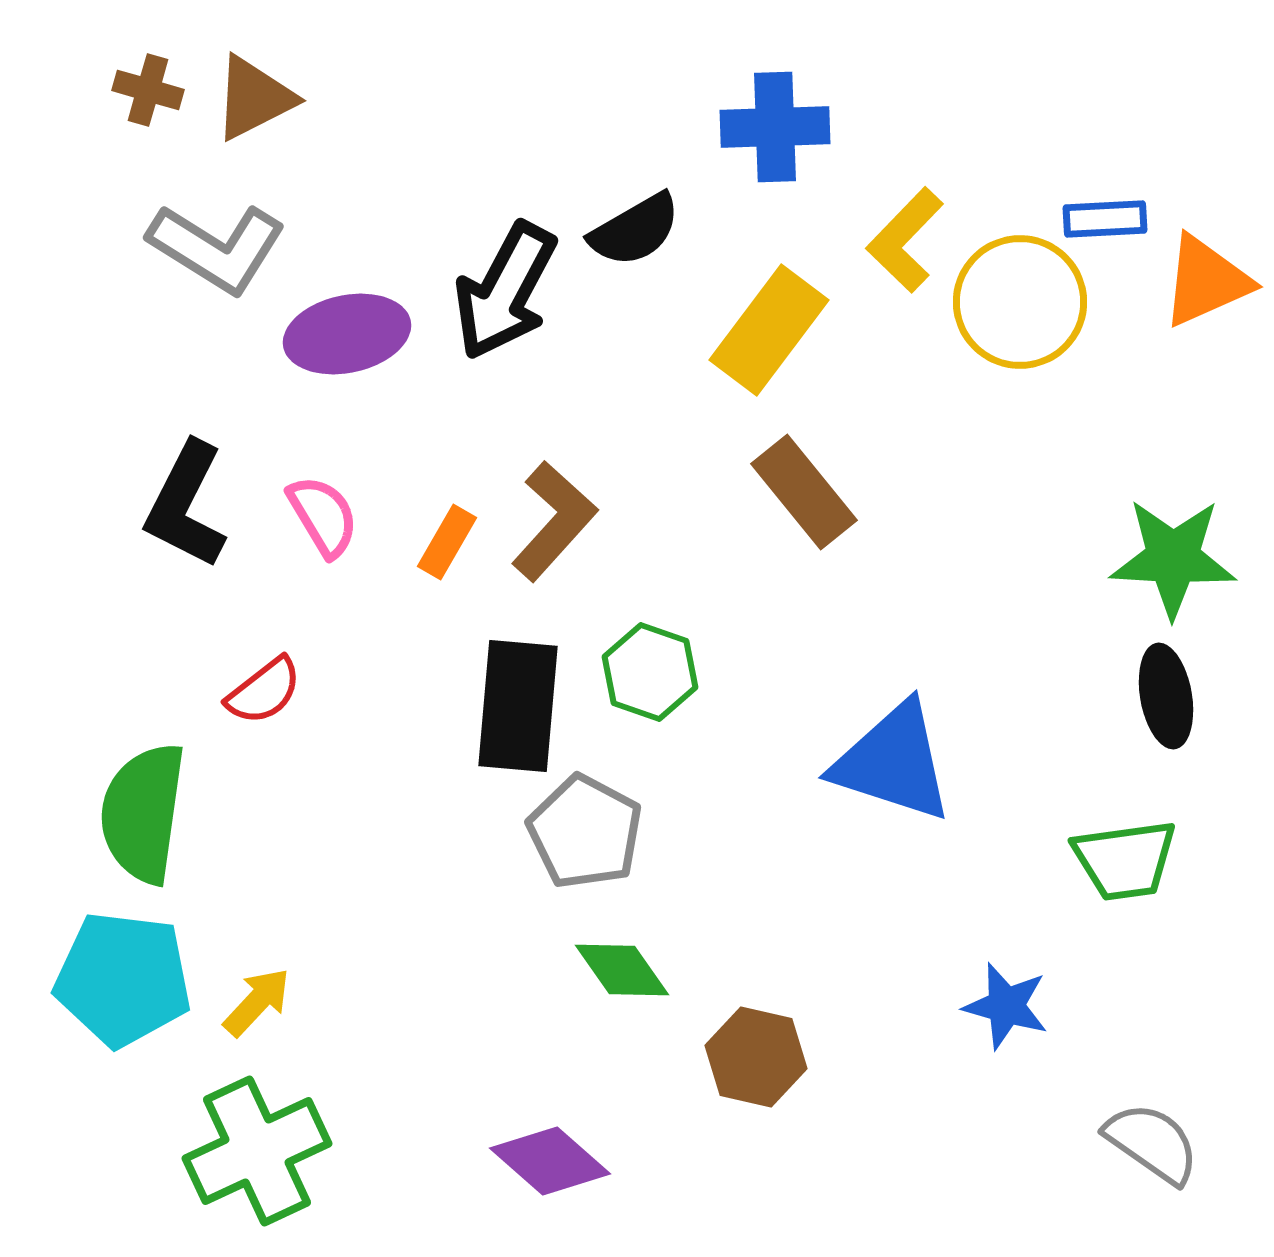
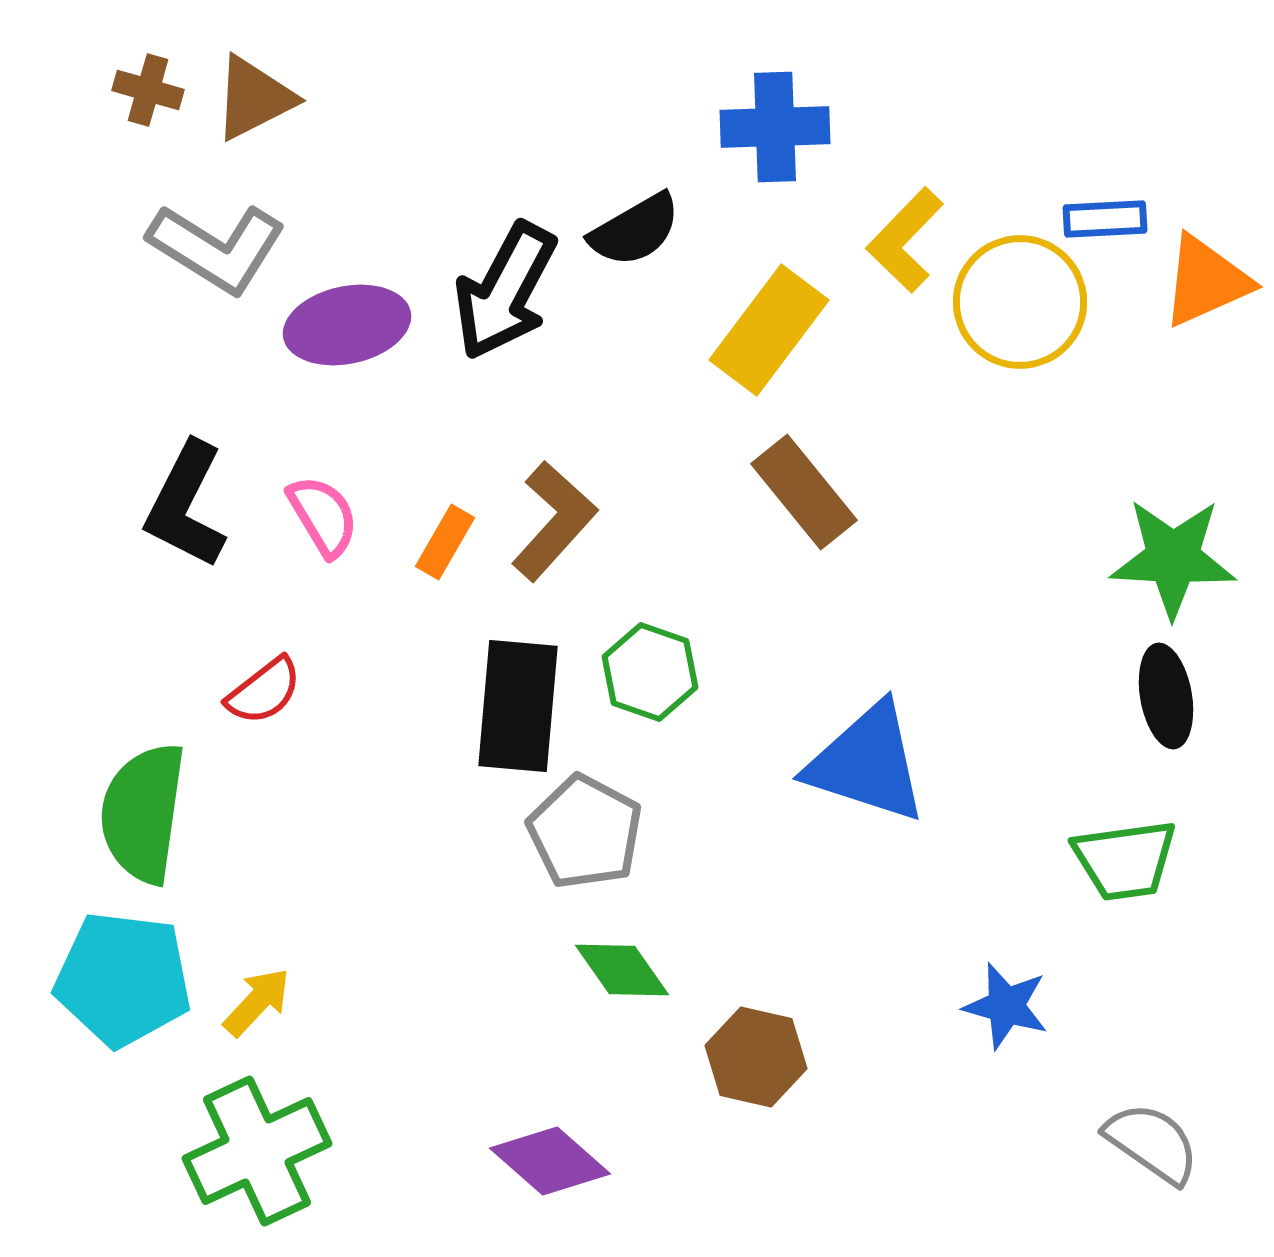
purple ellipse: moved 9 px up
orange rectangle: moved 2 px left
blue triangle: moved 26 px left, 1 px down
